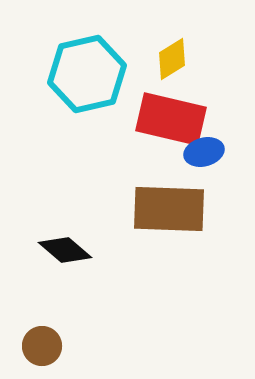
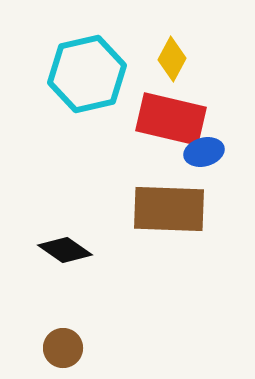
yellow diamond: rotated 30 degrees counterclockwise
black diamond: rotated 6 degrees counterclockwise
brown circle: moved 21 px right, 2 px down
